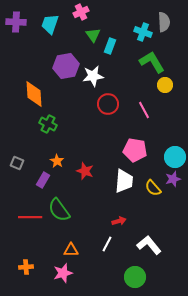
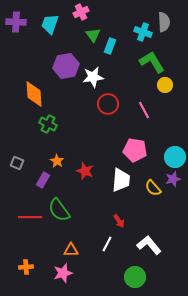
white star: moved 1 px down
white trapezoid: moved 3 px left, 1 px up
red arrow: rotated 72 degrees clockwise
